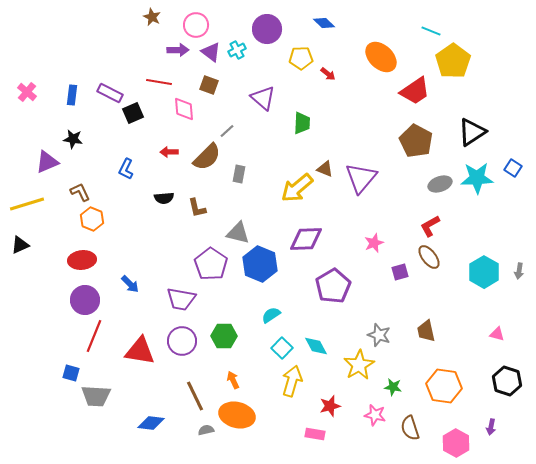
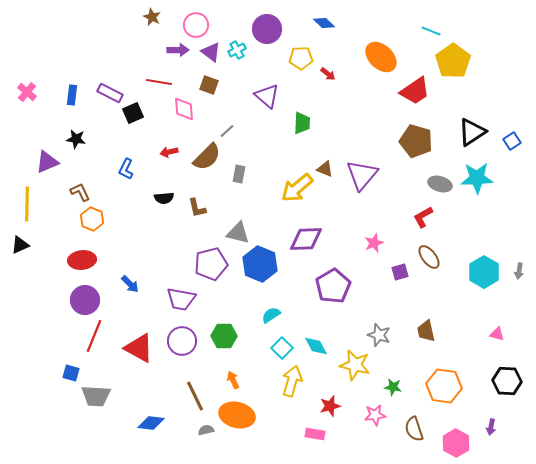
purple triangle at (263, 98): moved 4 px right, 2 px up
black star at (73, 139): moved 3 px right
brown pentagon at (416, 141): rotated 12 degrees counterclockwise
red arrow at (169, 152): rotated 12 degrees counterclockwise
blue square at (513, 168): moved 1 px left, 27 px up; rotated 24 degrees clockwise
purple triangle at (361, 178): moved 1 px right, 3 px up
gray ellipse at (440, 184): rotated 35 degrees clockwise
yellow line at (27, 204): rotated 72 degrees counterclockwise
red L-shape at (430, 226): moved 7 px left, 9 px up
purple pentagon at (211, 264): rotated 24 degrees clockwise
red triangle at (140, 351): moved 1 px left, 3 px up; rotated 20 degrees clockwise
yellow star at (359, 365): moved 4 px left; rotated 28 degrees counterclockwise
black hexagon at (507, 381): rotated 16 degrees counterclockwise
pink star at (375, 415): rotated 20 degrees counterclockwise
brown semicircle at (410, 428): moved 4 px right, 1 px down
